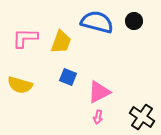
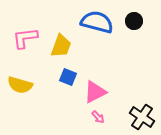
pink L-shape: rotated 8 degrees counterclockwise
yellow trapezoid: moved 4 px down
pink triangle: moved 4 px left
pink arrow: rotated 56 degrees counterclockwise
